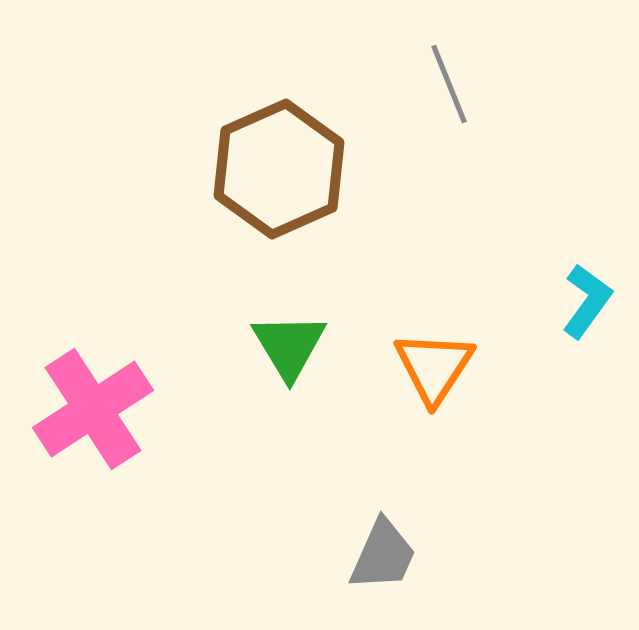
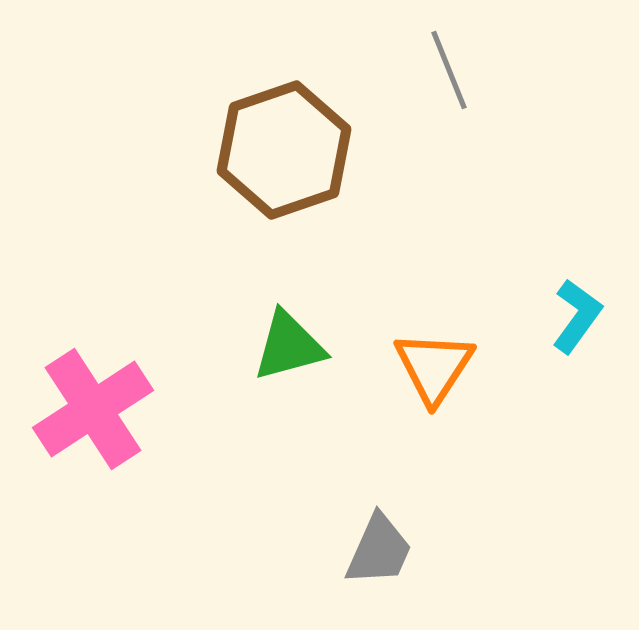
gray line: moved 14 px up
brown hexagon: moved 5 px right, 19 px up; rotated 5 degrees clockwise
cyan L-shape: moved 10 px left, 15 px down
green triangle: rotated 46 degrees clockwise
gray trapezoid: moved 4 px left, 5 px up
